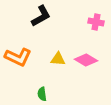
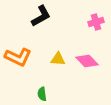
pink cross: rotated 28 degrees counterclockwise
pink diamond: moved 1 px right, 1 px down; rotated 15 degrees clockwise
